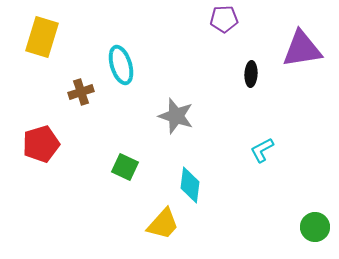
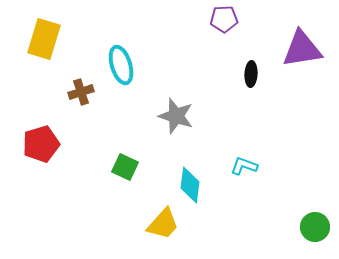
yellow rectangle: moved 2 px right, 2 px down
cyan L-shape: moved 18 px left, 16 px down; rotated 48 degrees clockwise
